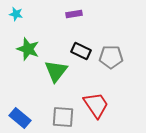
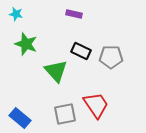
purple rectangle: rotated 21 degrees clockwise
green star: moved 2 px left, 5 px up
green triangle: rotated 20 degrees counterclockwise
gray square: moved 2 px right, 3 px up; rotated 15 degrees counterclockwise
